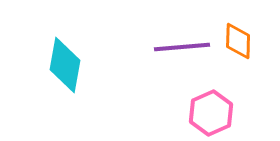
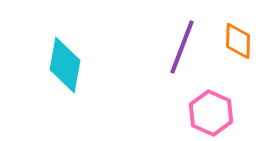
purple line: rotated 64 degrees counterclockwise
pink hexagon: rotated 12 degrees counterclockwise
